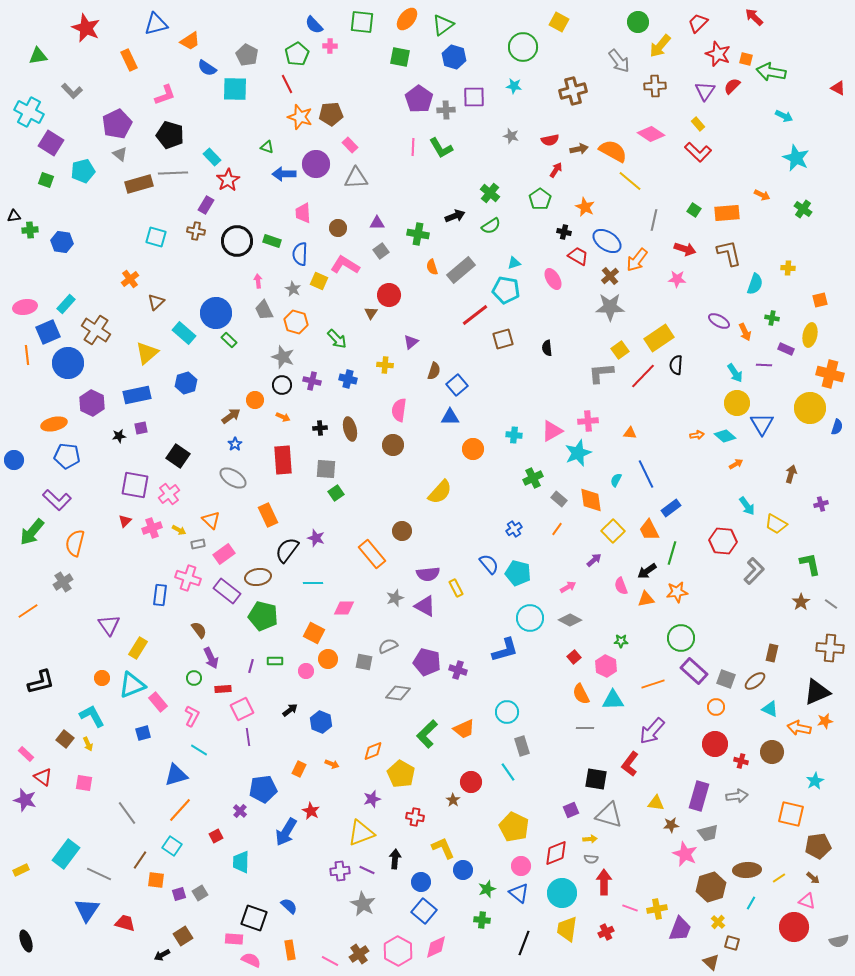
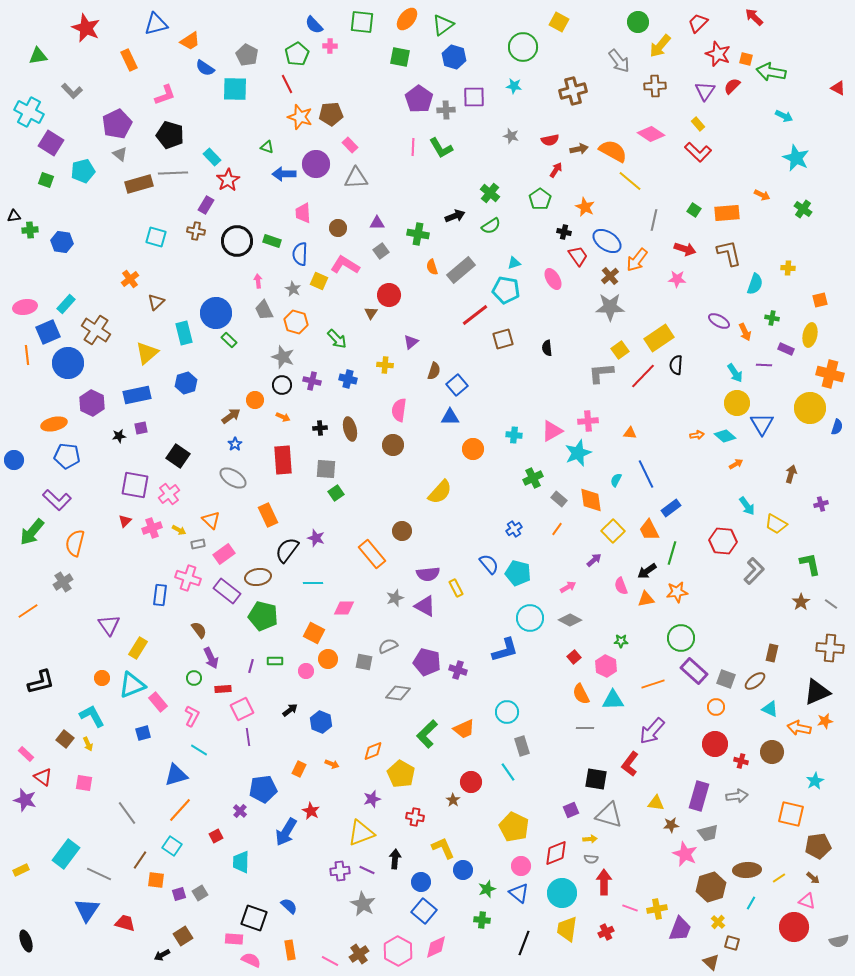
blue semicircle at (207, 68): moved 2 px left
red trapezoid at (578, 256): rotated 25 degrees clockwise
cyan rectangle at (184, 333): rotated 35 degrees clockwise
